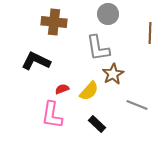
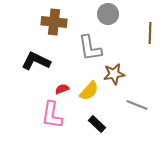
gray L-shape: moved 8 px left
brown star: moved 1 px right; rotated 20 degrees clockwise
